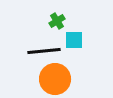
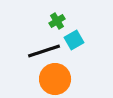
cyan square: rotated 30 degrees counterclockwise
black line: rotated 12 degrees counterclockwise
